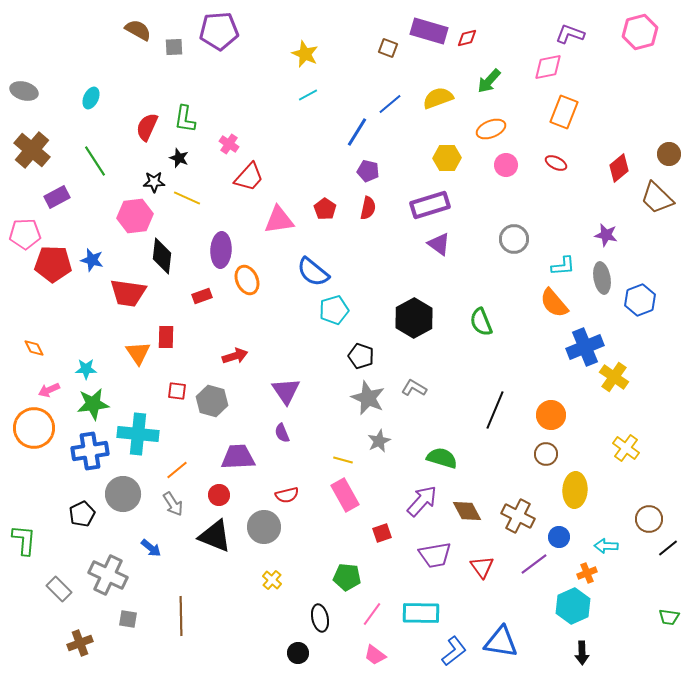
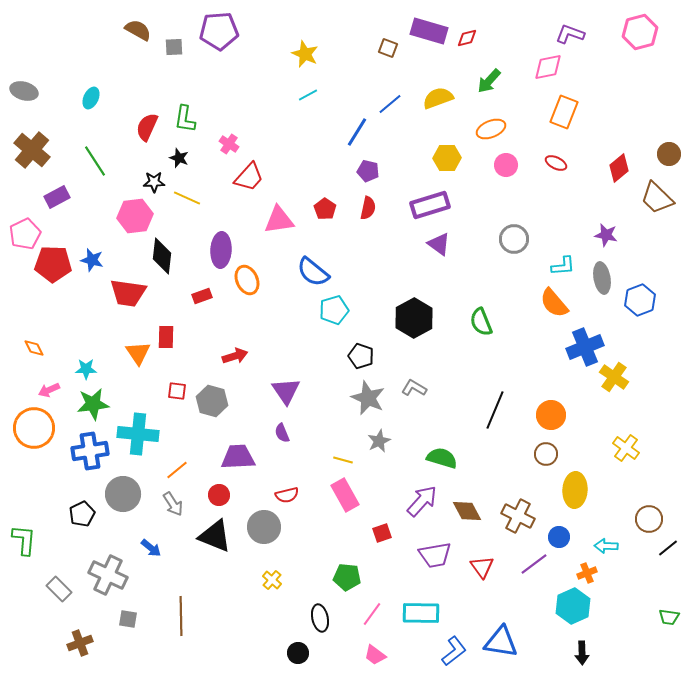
pink pentagon at (25, 234): rotated 24 degrees counterclockwise
